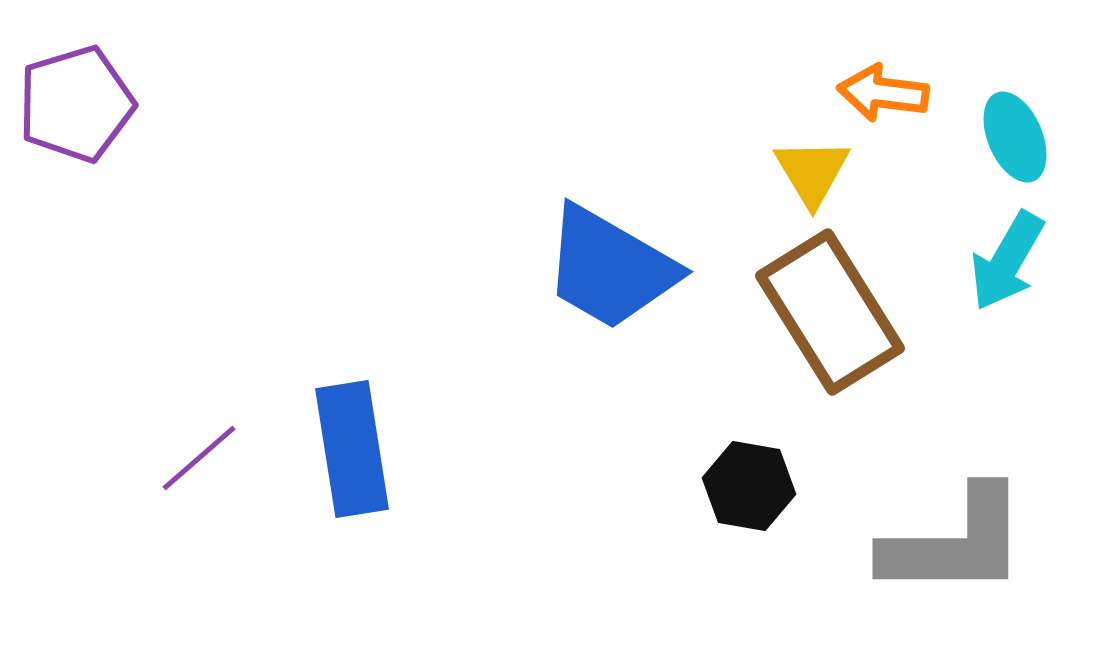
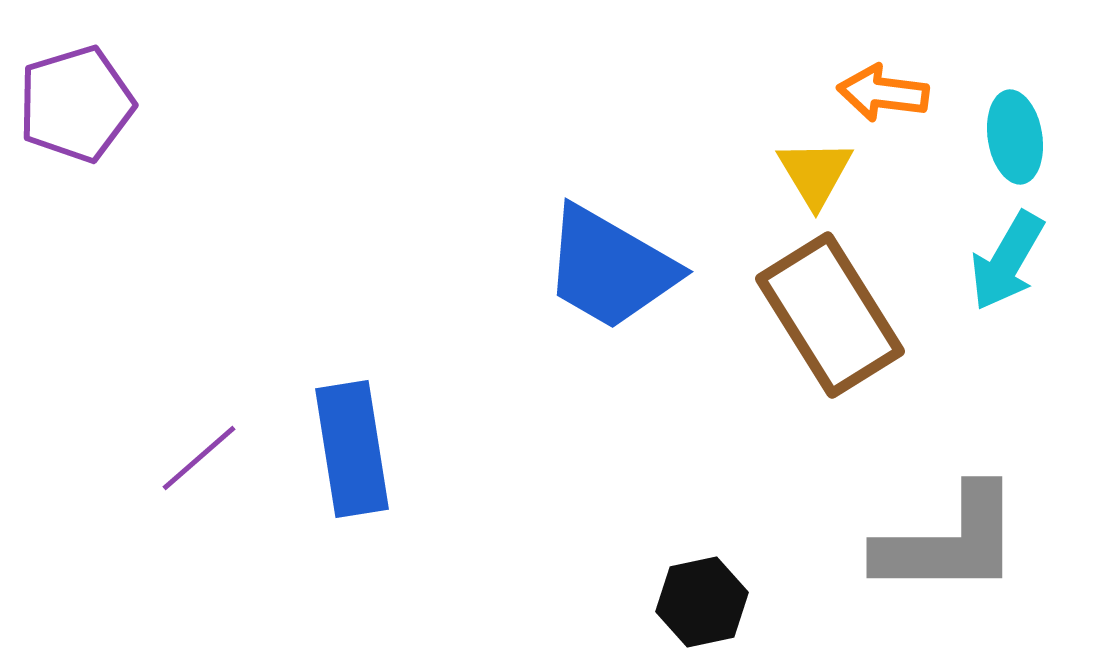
cyan ellipse: rotated 14 degrees clockwise
yellow triangle: moved 3 px right, 1 px down
brown rectangle: moved 3 px down
black hexagon: moved 47 px left, 116 px down; rotated 22 degrees counterclockwise
gray L-shape: moved 6 px left, 1 px up
